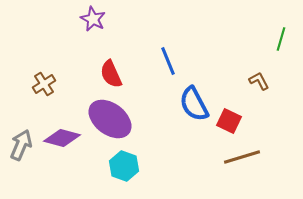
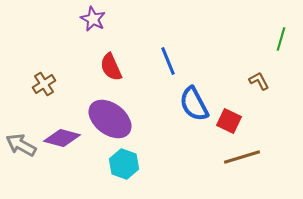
red semicircle: moved 7 px up
gray arrow: rotated 84 degrees counterclockwise
cyan hexagon: moved 2 px up
